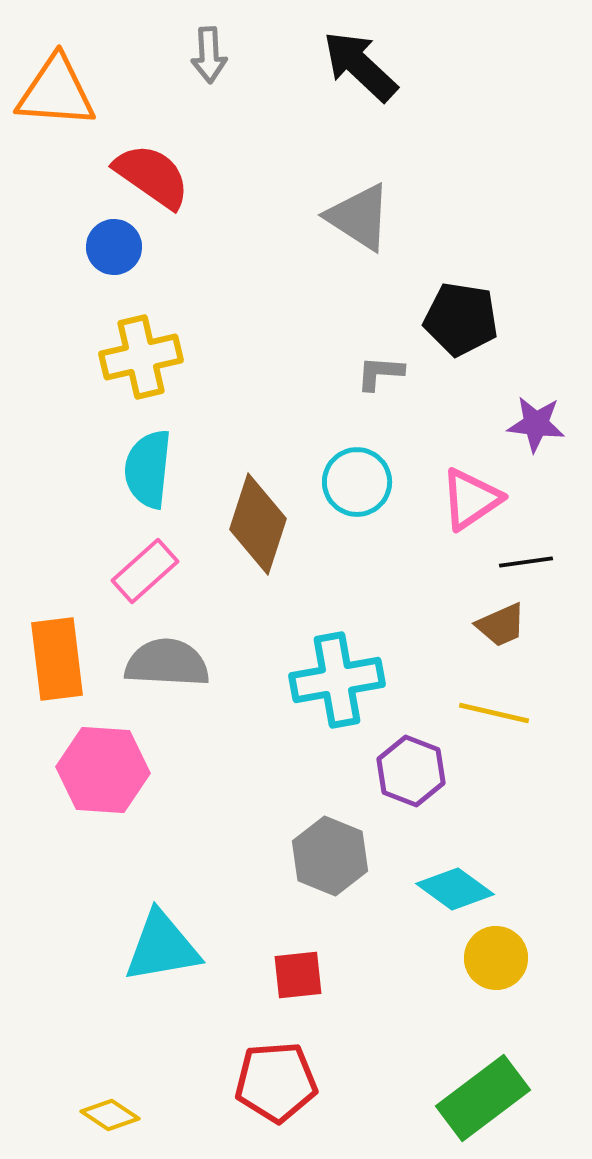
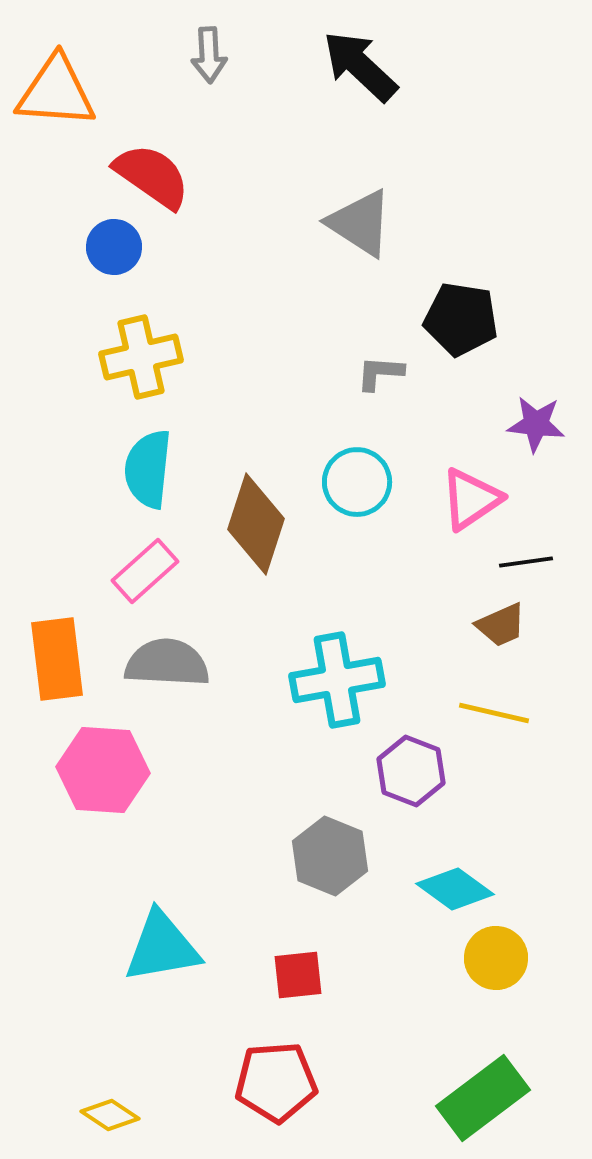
gray triangle: moved 1 px right, 6 px down
brown diamond: moved 2 px left
